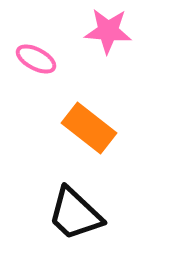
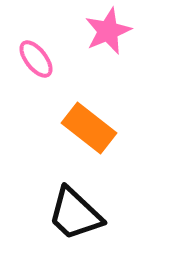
pink star: rotated 27 degrees counterclockwise
pink ellipse: rotated 24 degrees clockwise
